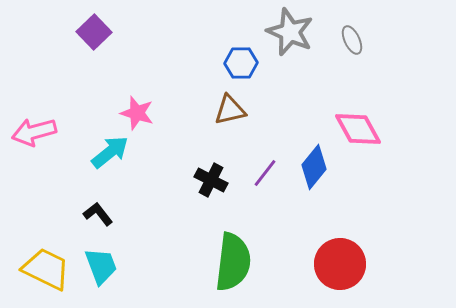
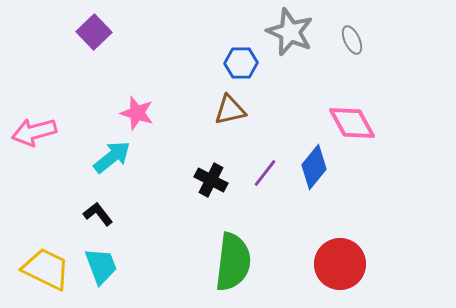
pink diamond: moved 6 px left, 6 px up
cyan arrow: moved 2 px right, 5 px down
